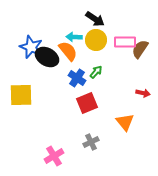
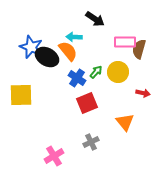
yellow circle: moved 22 px right, 32 px down
brown semicircle: moved 1 px left; rotated 18 degrees counterclockwise
